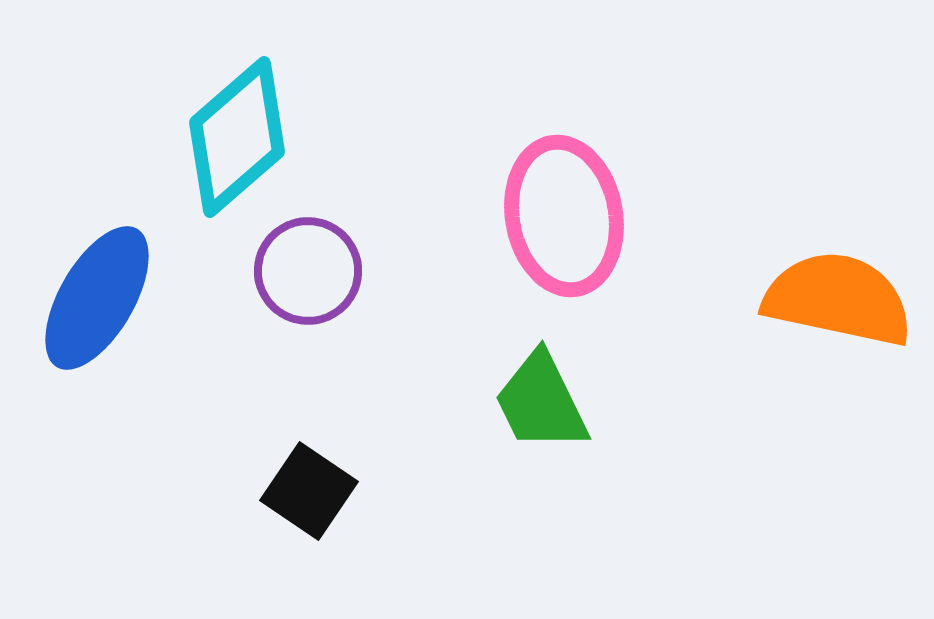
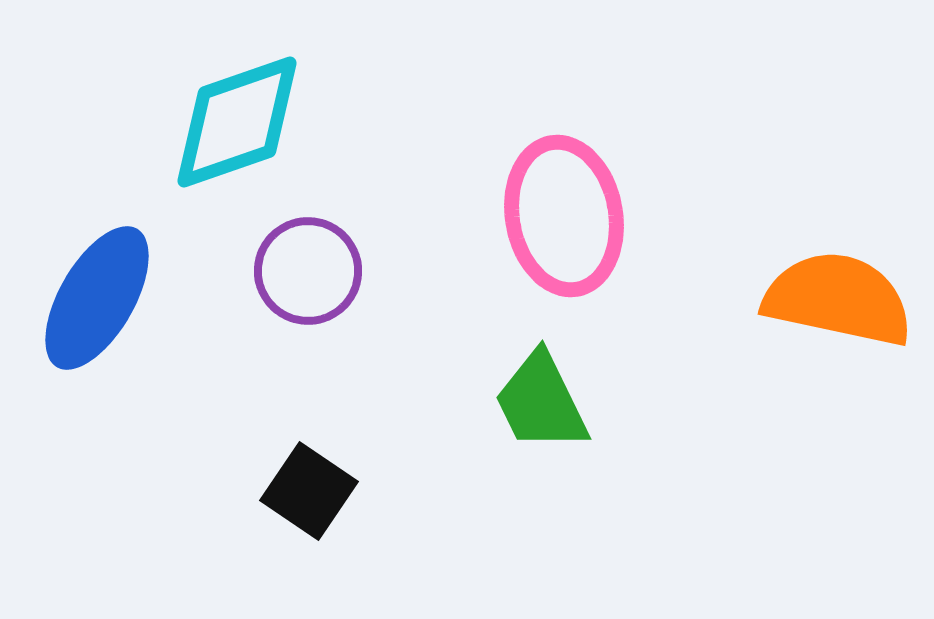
cyan diamond: moved 15 px up; rotated 22 degrees clockwise
